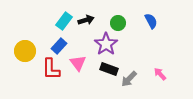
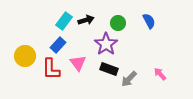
blue semicircle: moved 2 px left
blue rectangle: moved 1 px left, 1 px up
yellow circle: moved 5 px down
